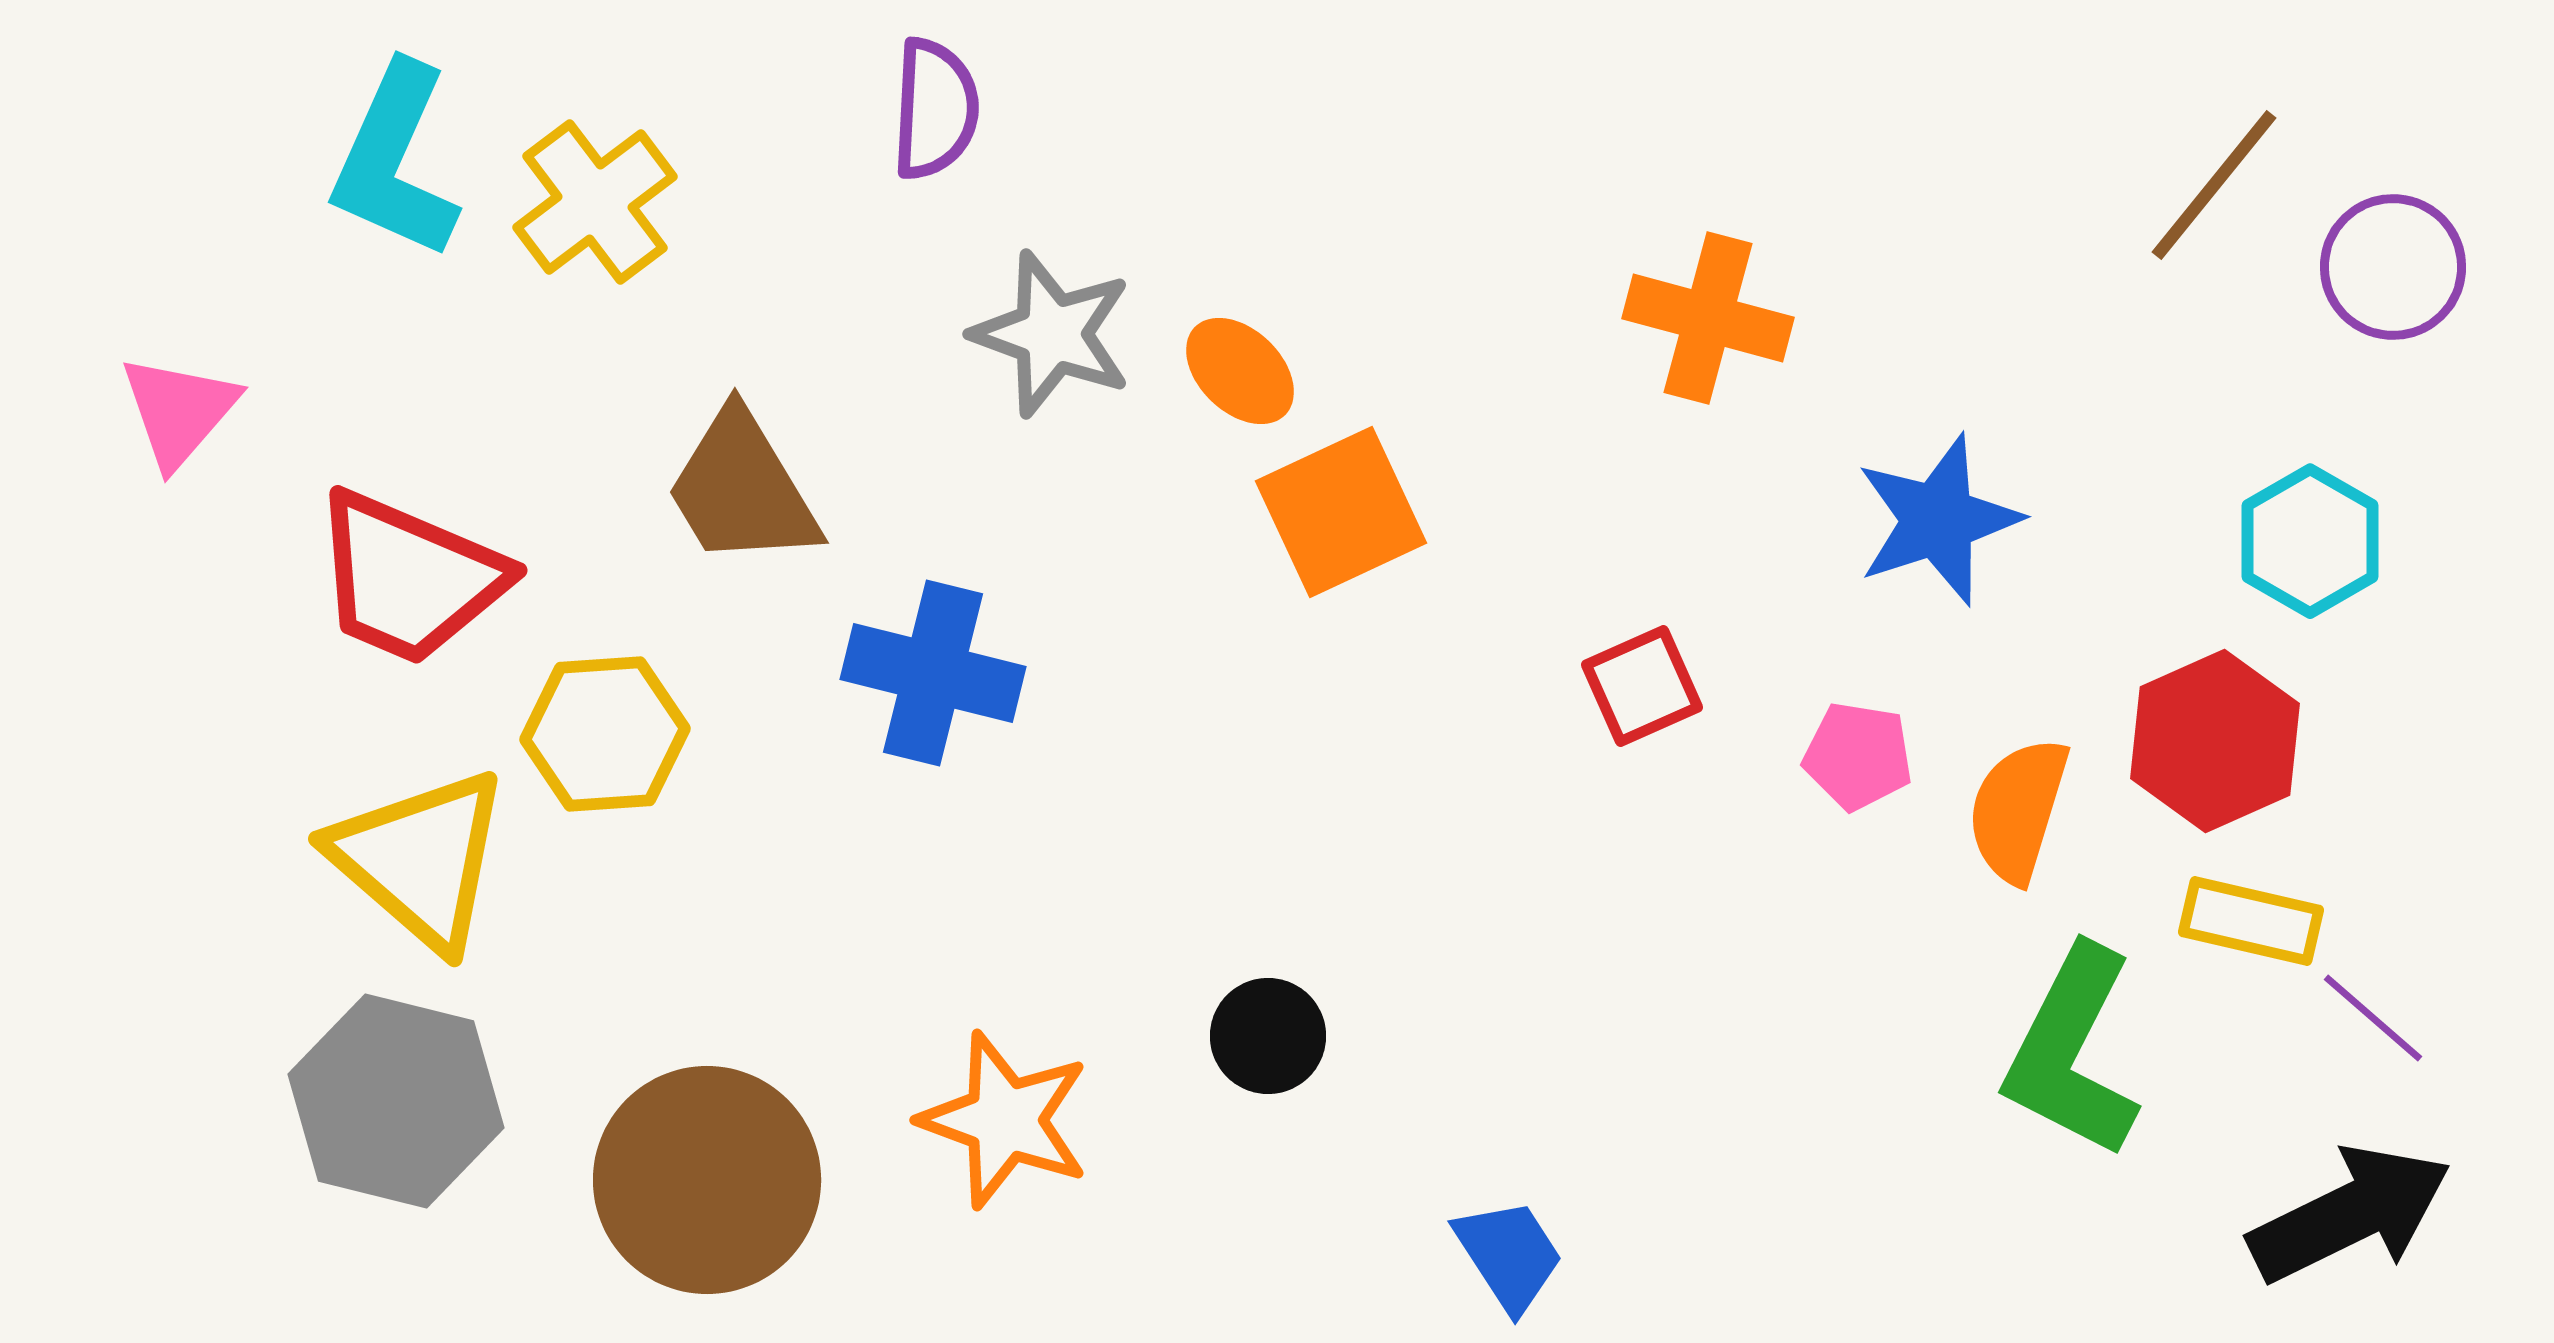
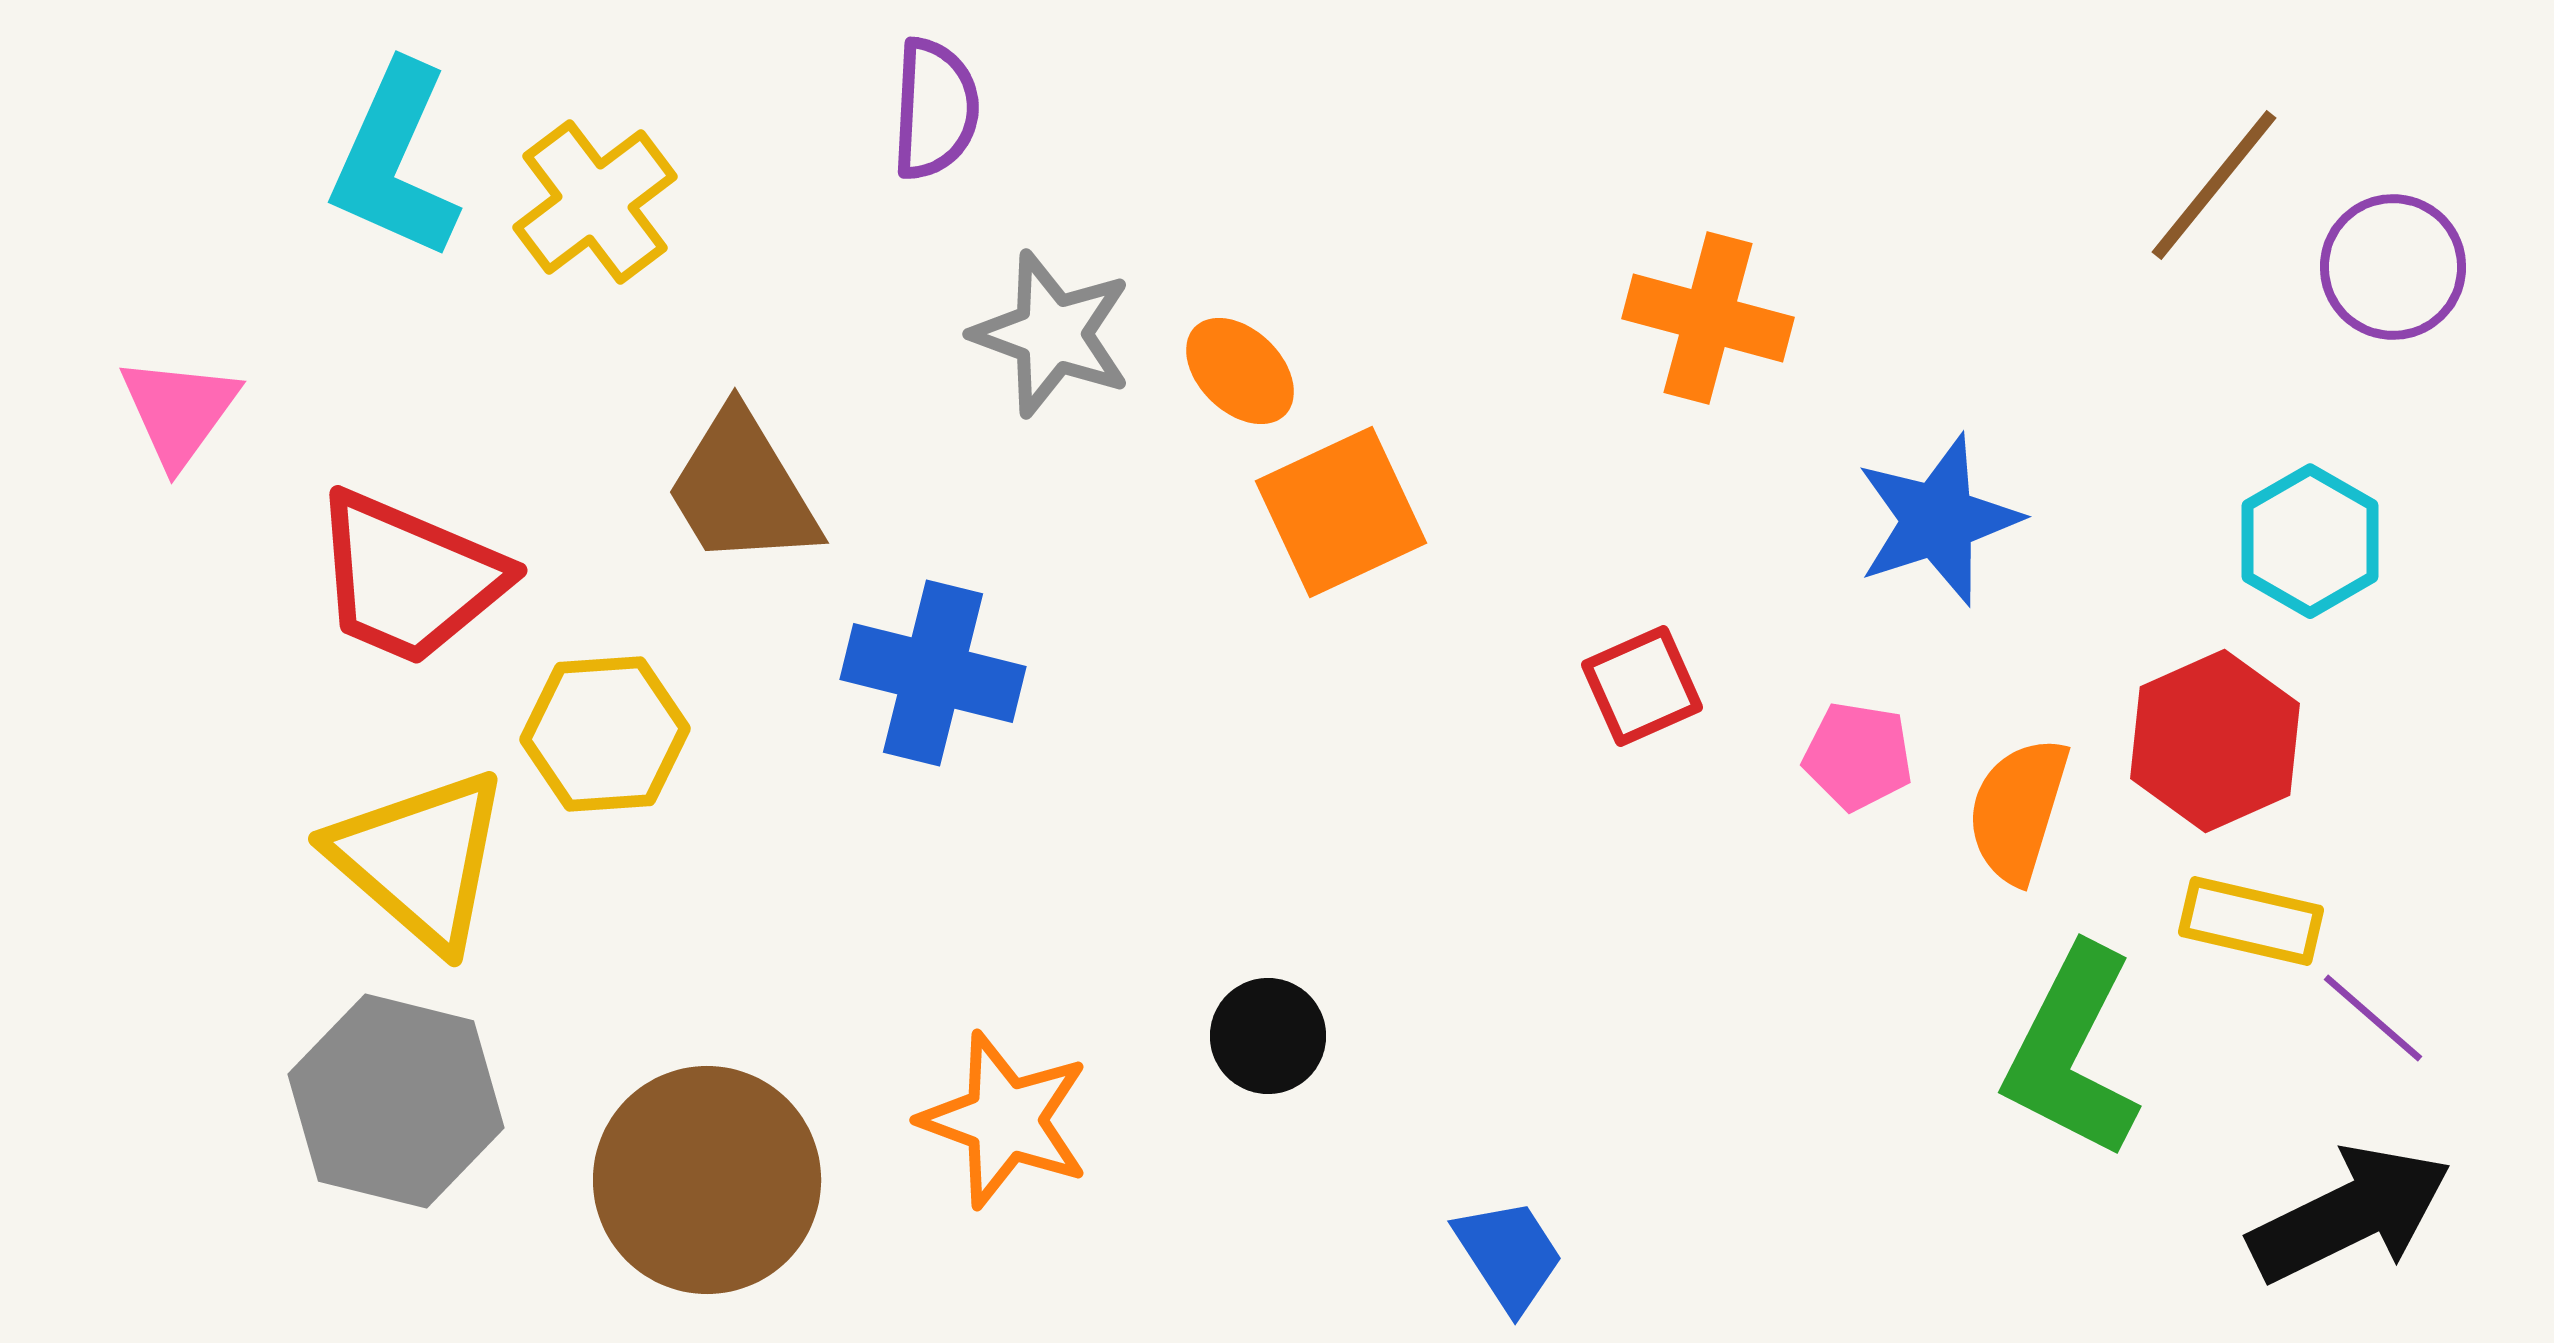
pink triangle: rotated 5 degrees counterclockwise
